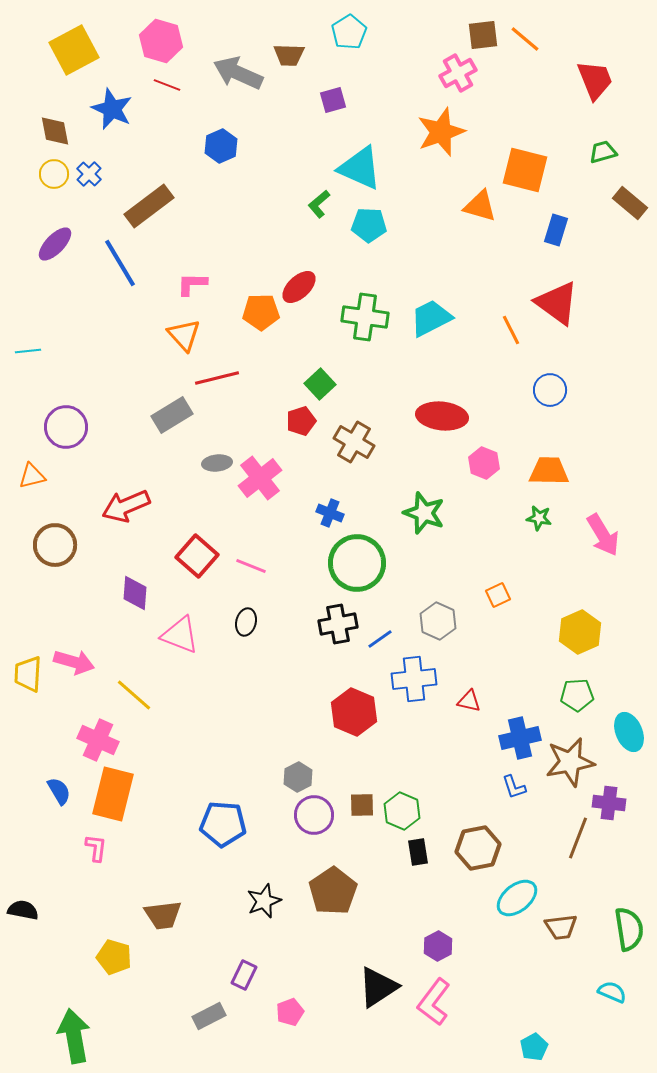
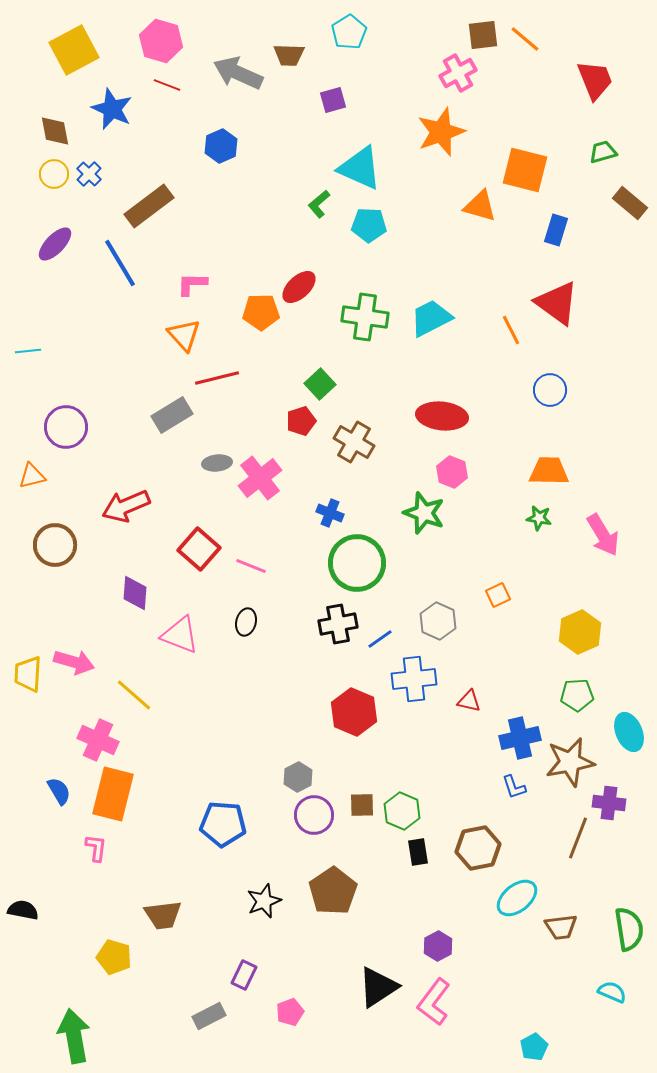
pink hexagon at (484, 463): moved 32 px left, 9 px down
red square at (197, 556): moved 2 px right, 7 px up
